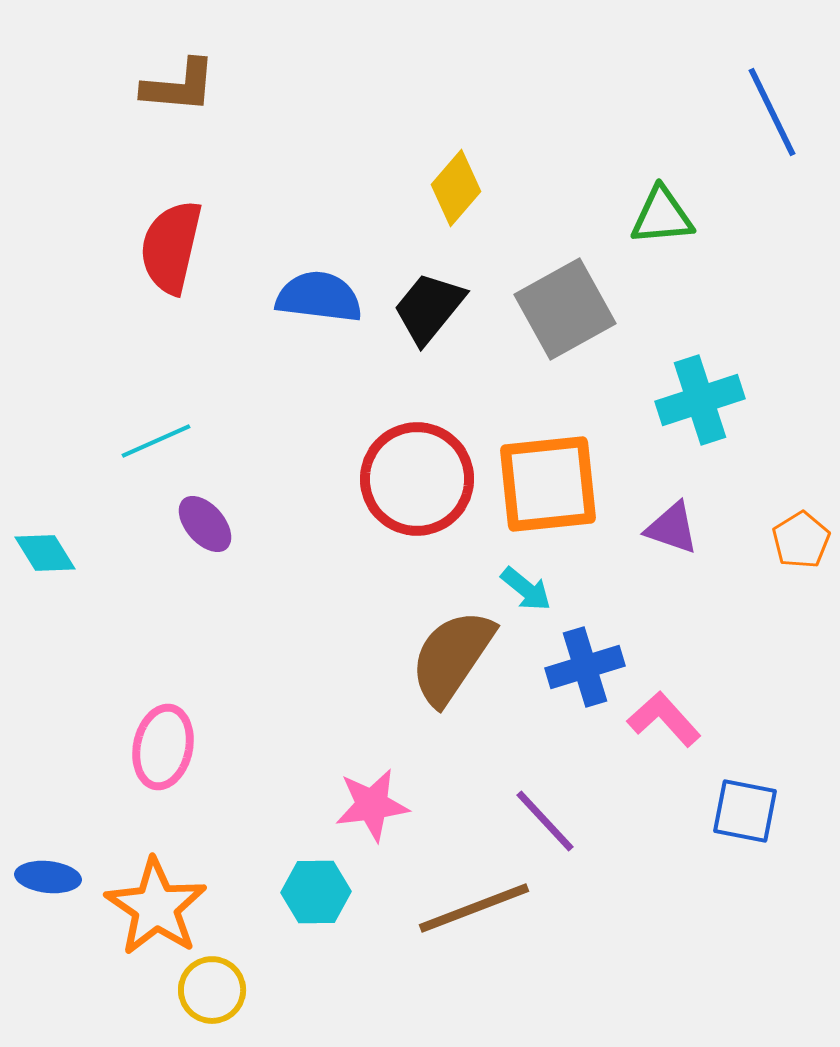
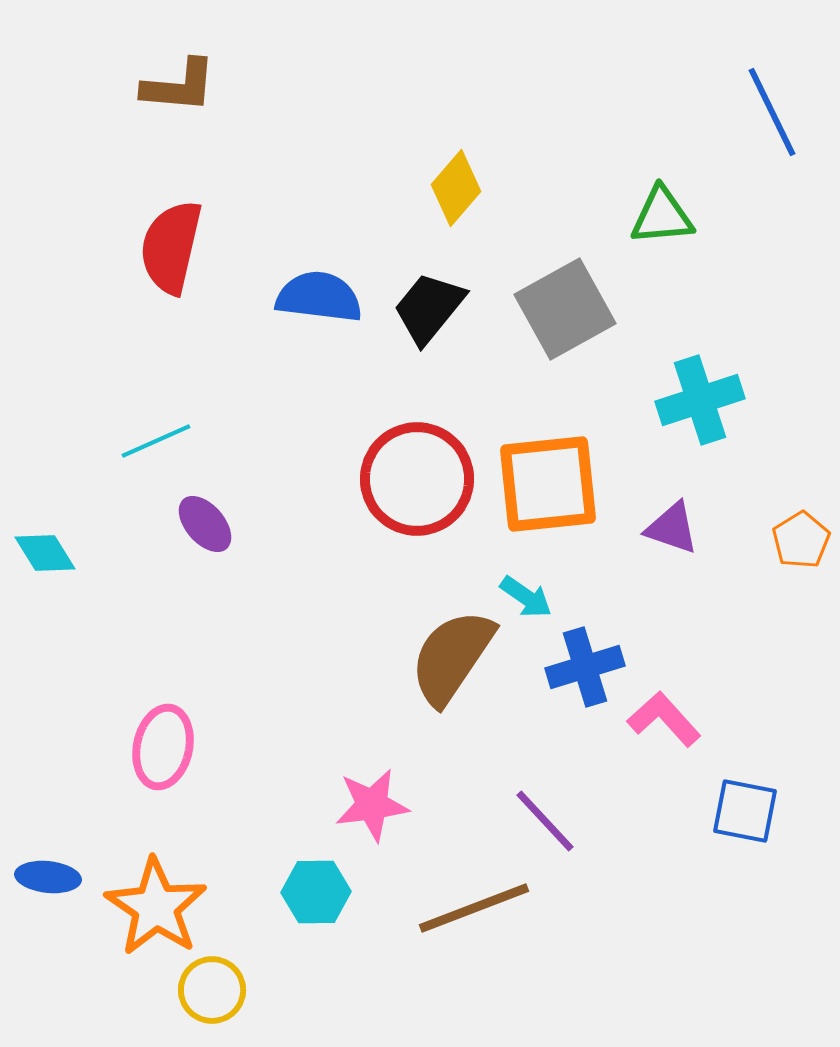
cyan arrow: moved 8 px down; rotated 4 degrees counterclockwise
